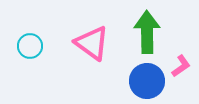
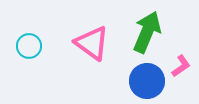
green arrow: rotated 24 degrees clockwise
cyan circle: moved 1 px left
